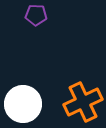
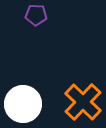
orange cross: rotated 21 degrees counterclockwise
